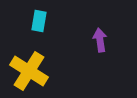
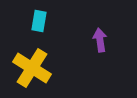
yellow cross: moved 3 px right, 3 px up
